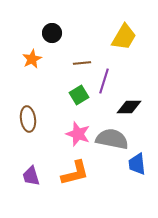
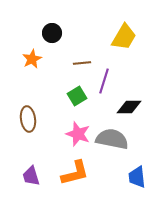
green square: moved 2 px left, 1 px down
blue trapezoid: moved 13 px down
